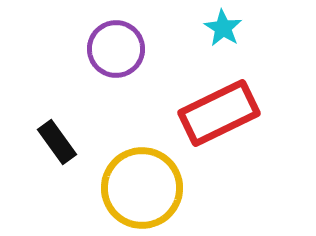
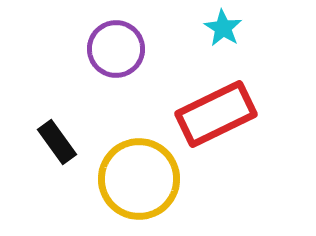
red rectangle: moved 3 px left, 1 px down
yellow circle: moved 3 px left, 9 px up
